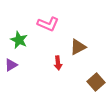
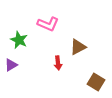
brown square: rotated 18 degrees counterclockwise
